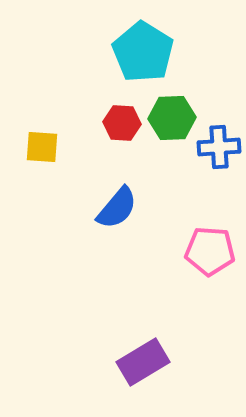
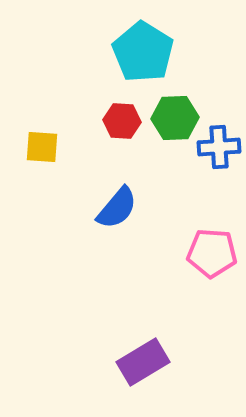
green hexagon: moved 3 px right
red hexagon: moved 2 px up
pink pentagon: moved 2 px right, 2 px down
